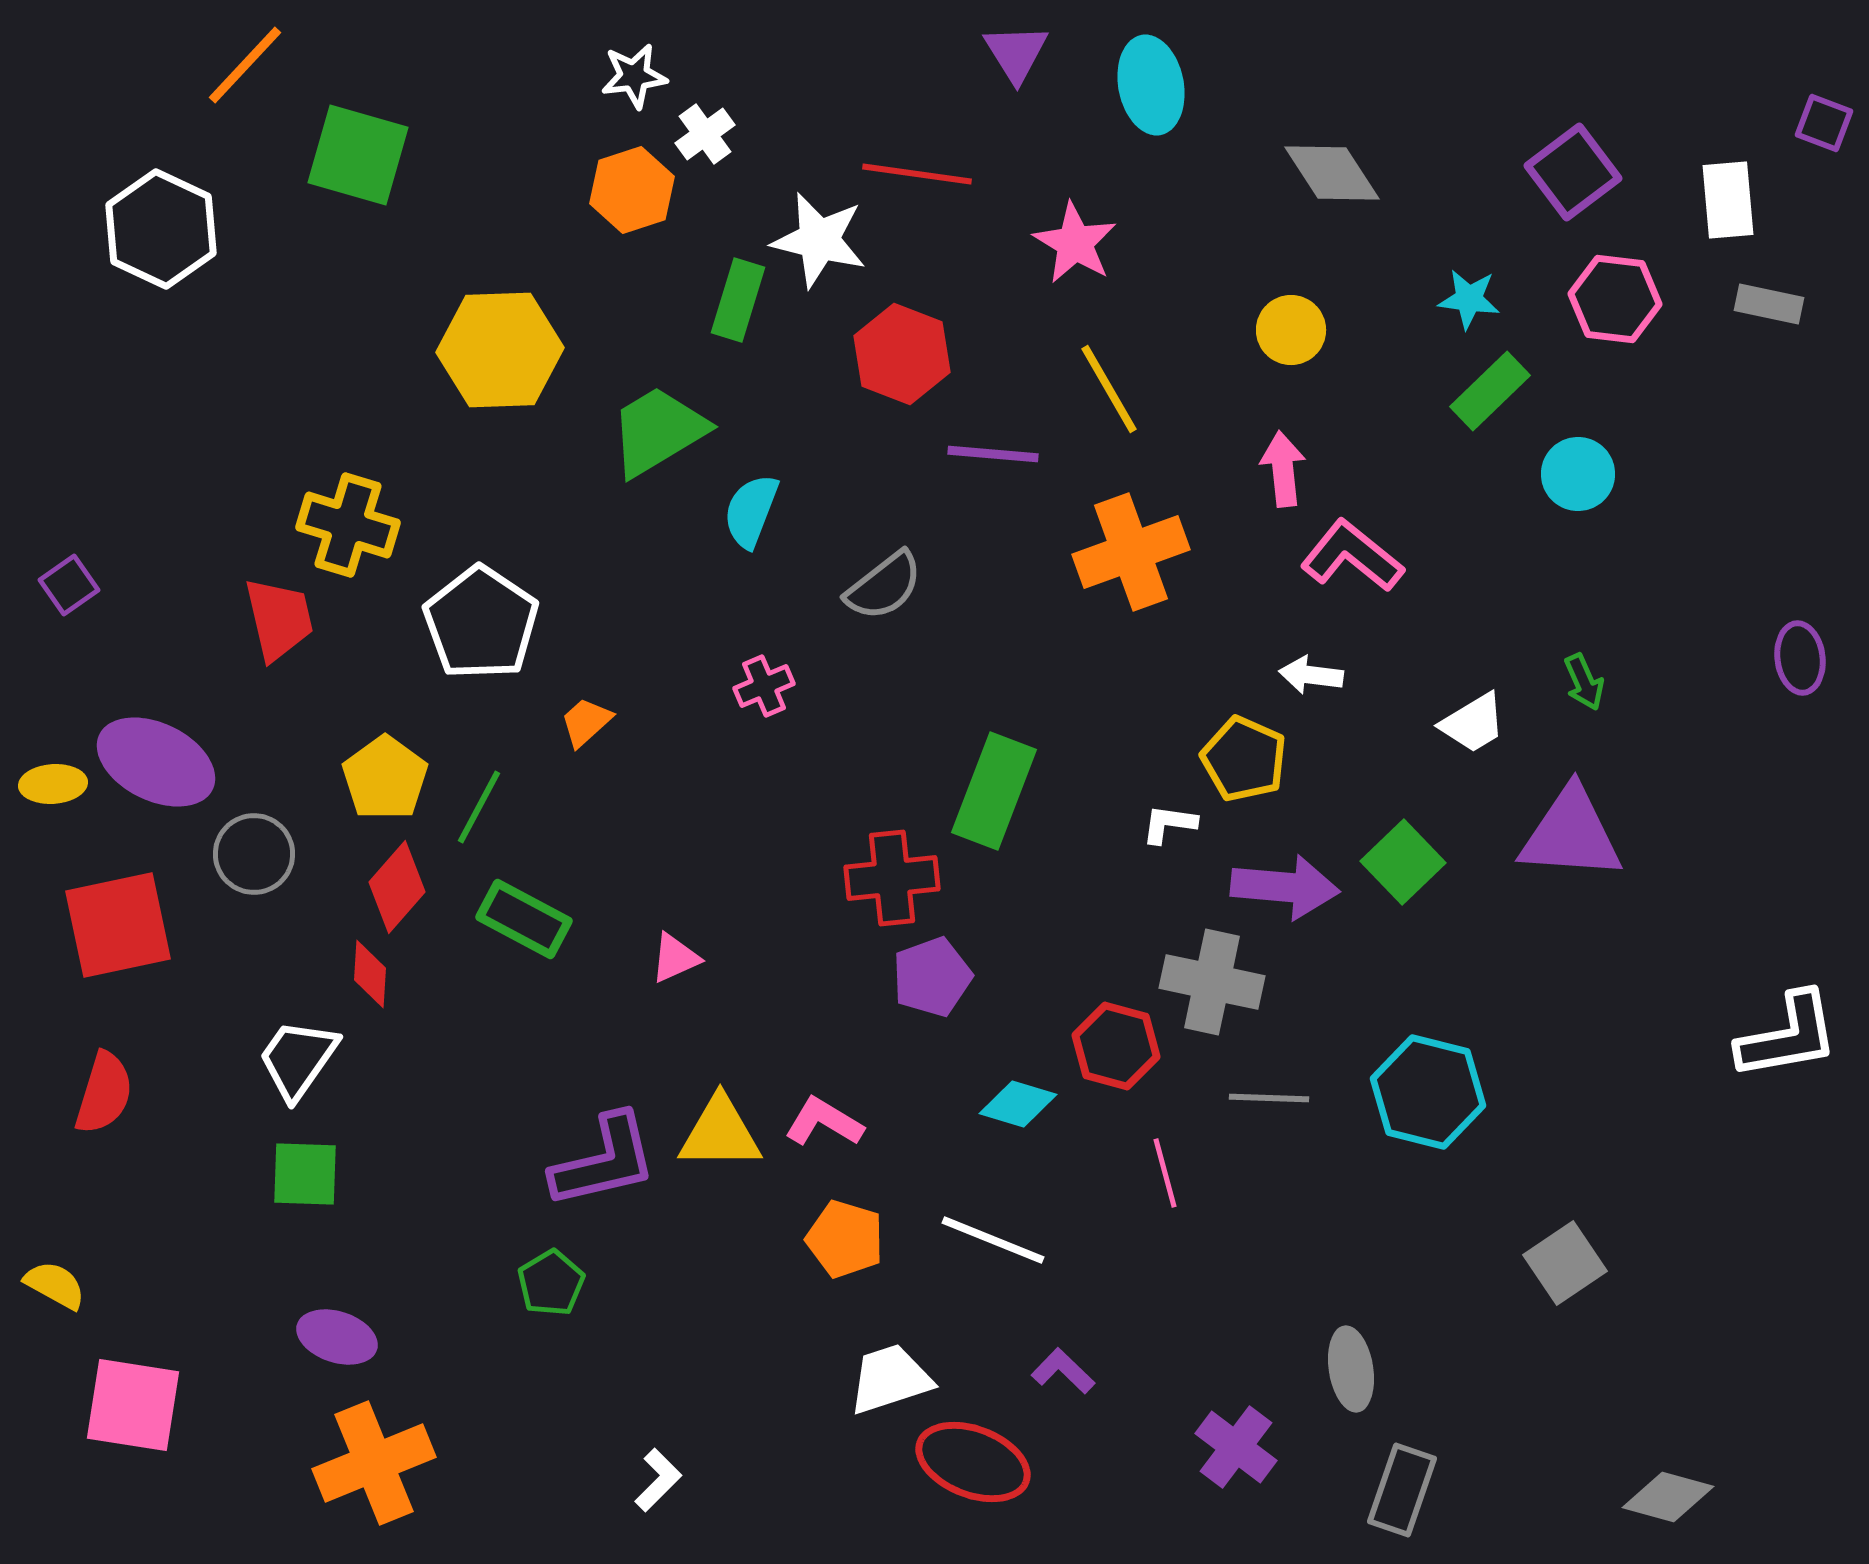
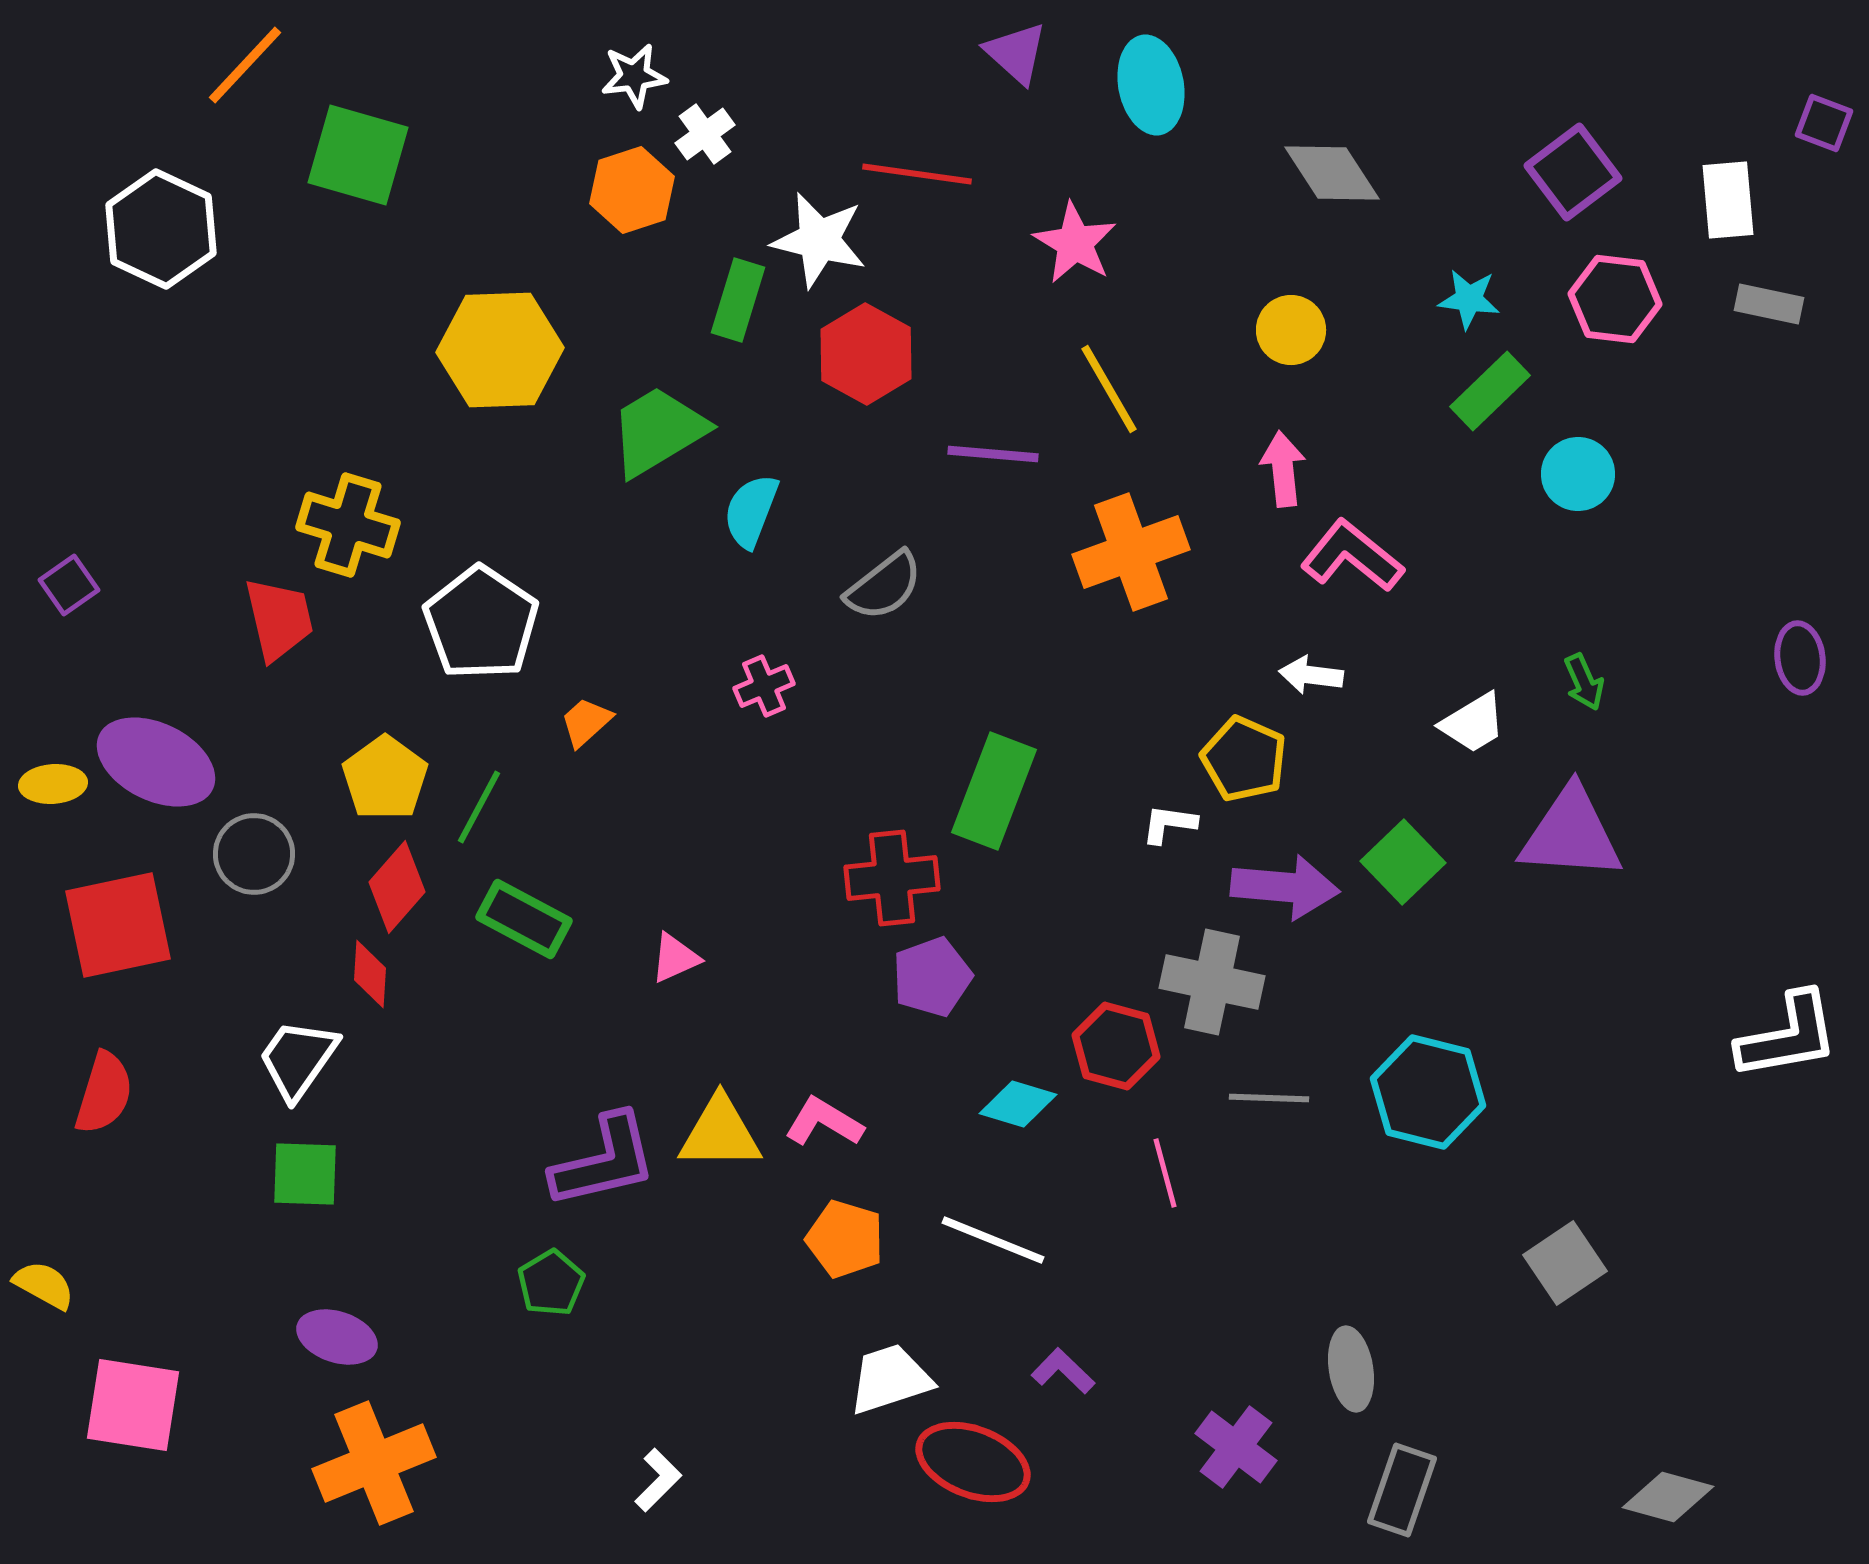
purple triangle at (1016, 53): rotated 16 degrees counterclockwise
red hexagon at (902, 354): moved 36 px left; rotated 8 degrees clockwise
yellow semicircle at (55, 1285): moved 11 px left
